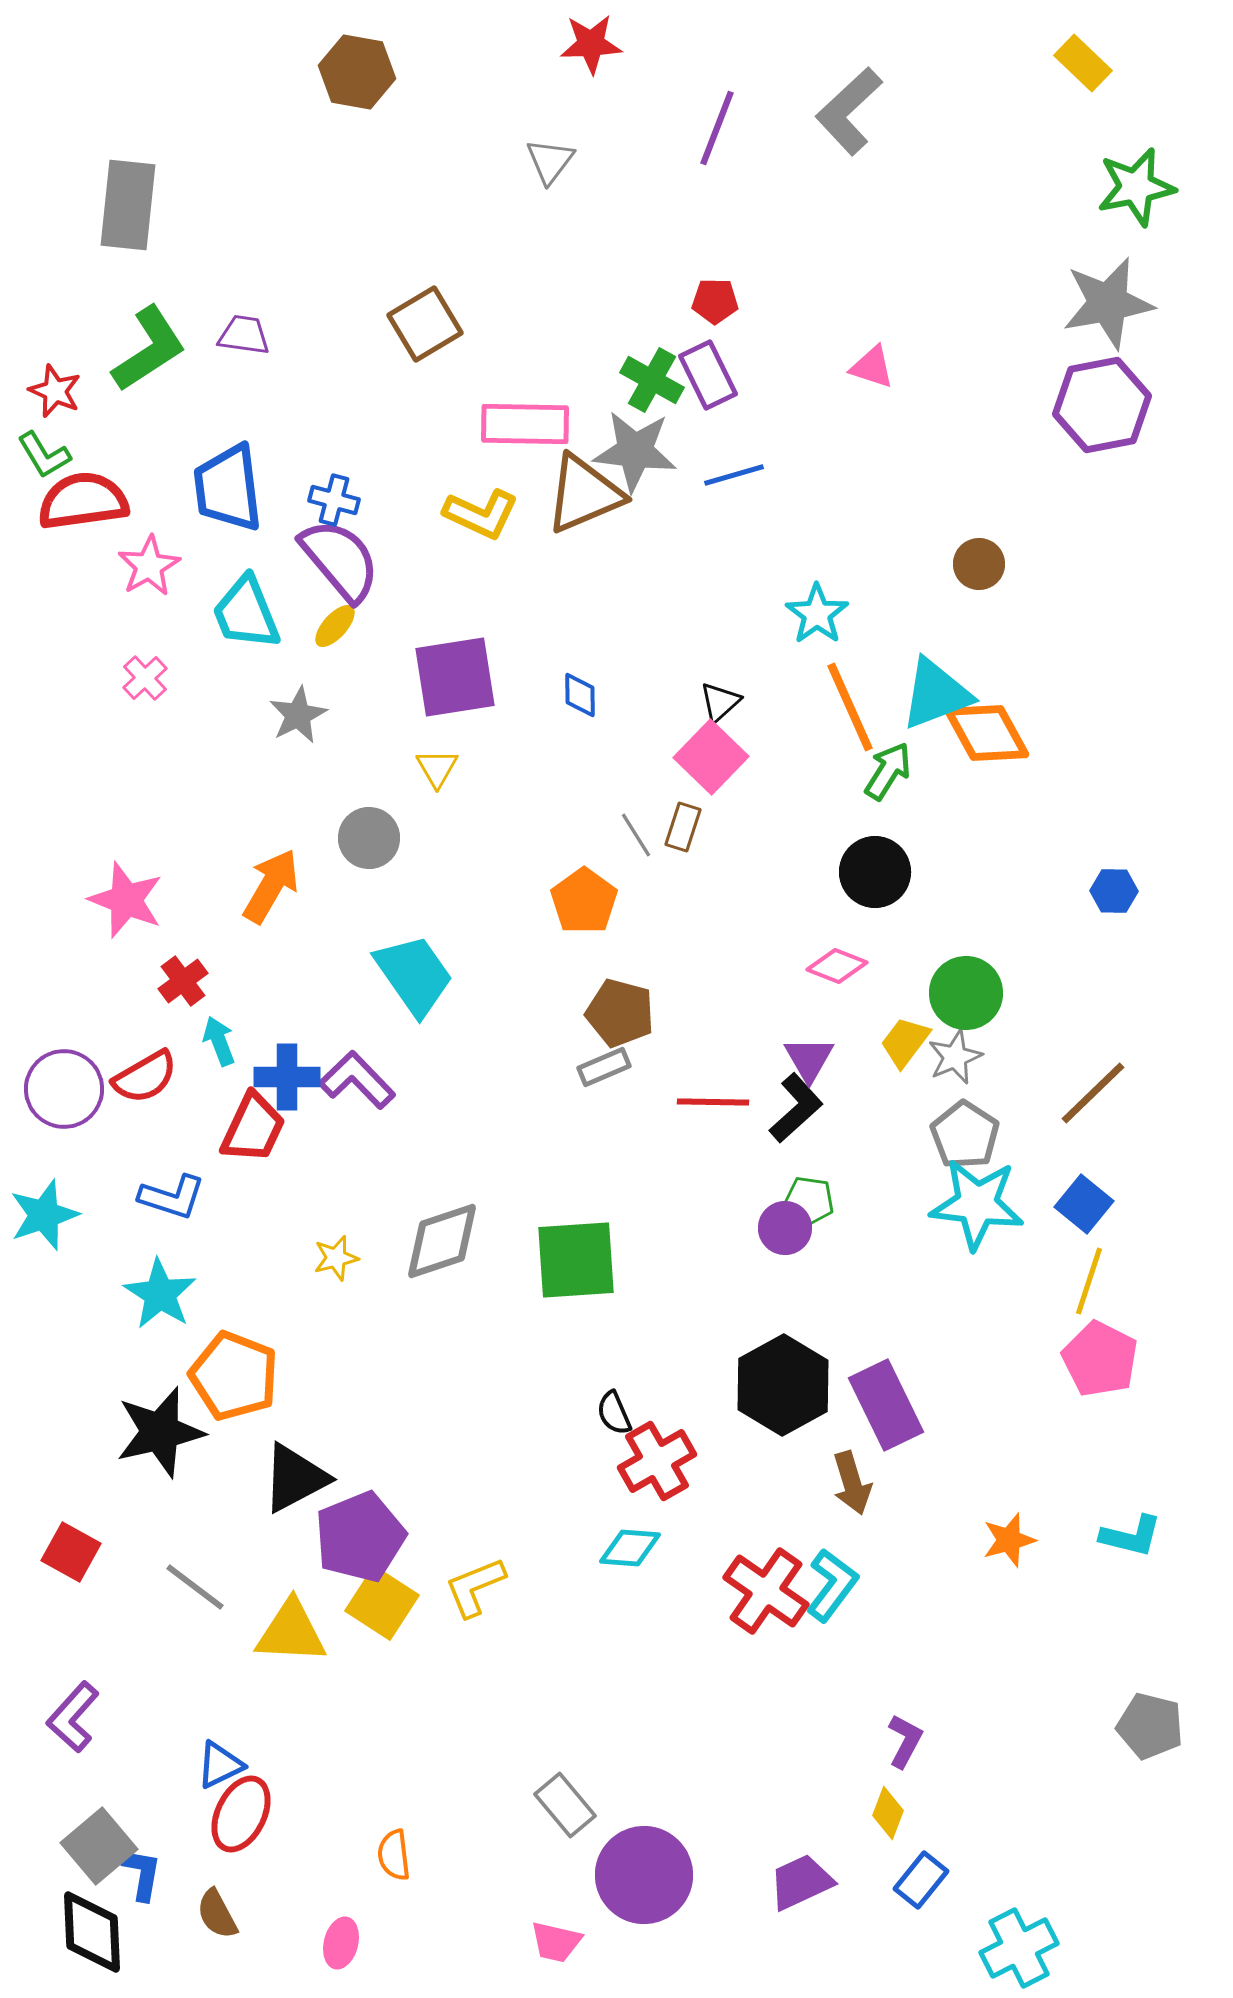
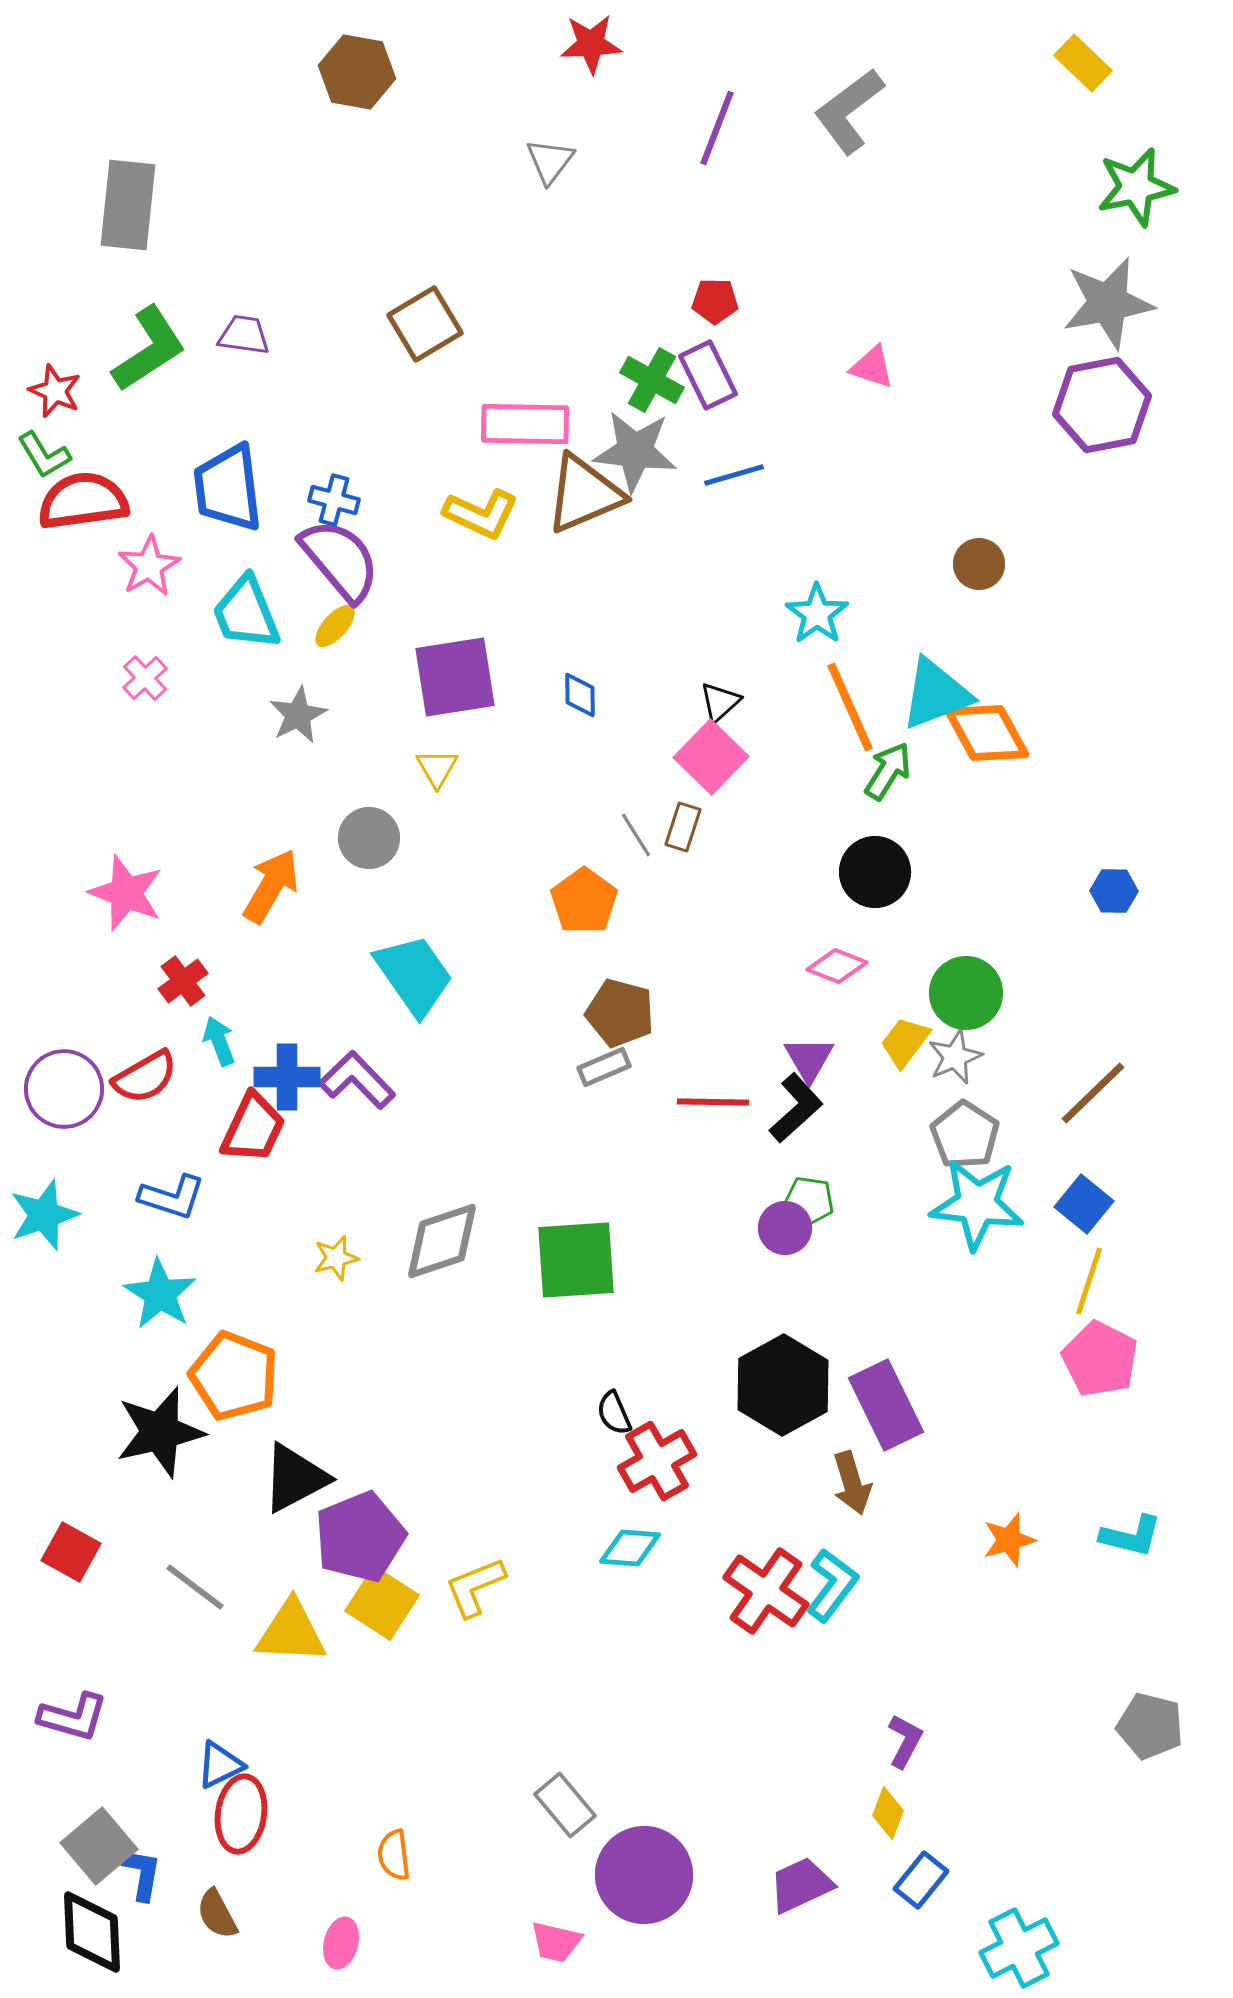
gray L-shape at (849, 111): rotated 6 degrees clockwise
pink star at (126, 900): moved 7 px up
purple L-shape at (73, 1717): rotated 116 degrees counterclockwise
red ellipse at (241, 1814): rotated 18 degrees counterclockwise
purple trapezoid at (801, 1882): moved 3 px down
